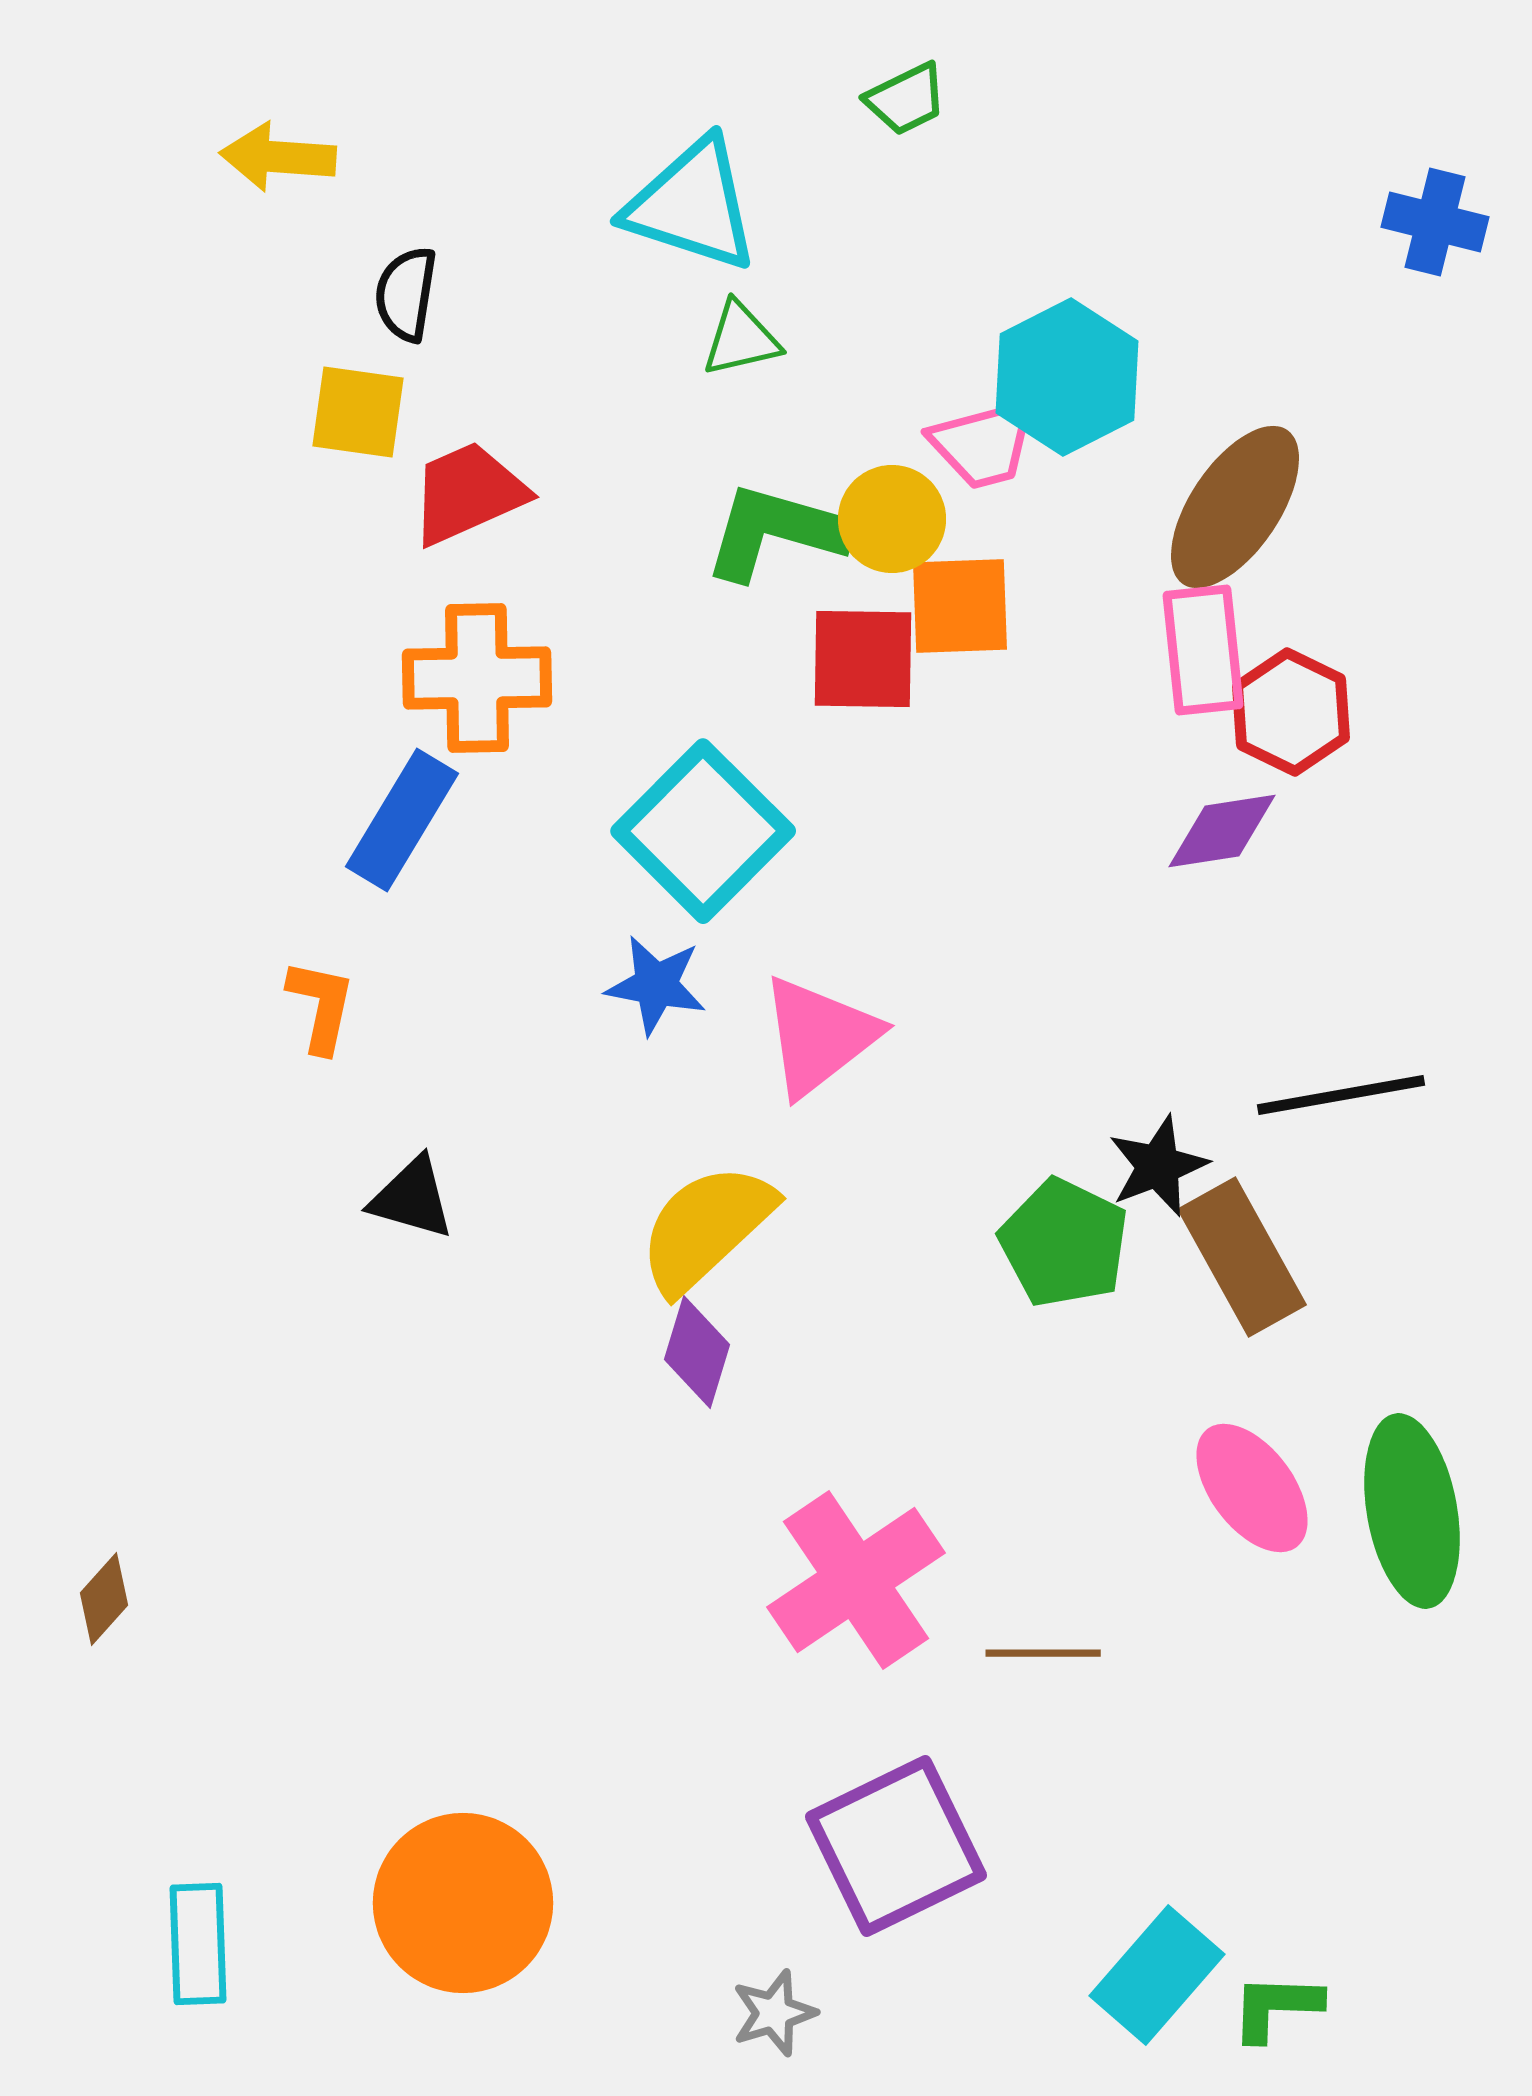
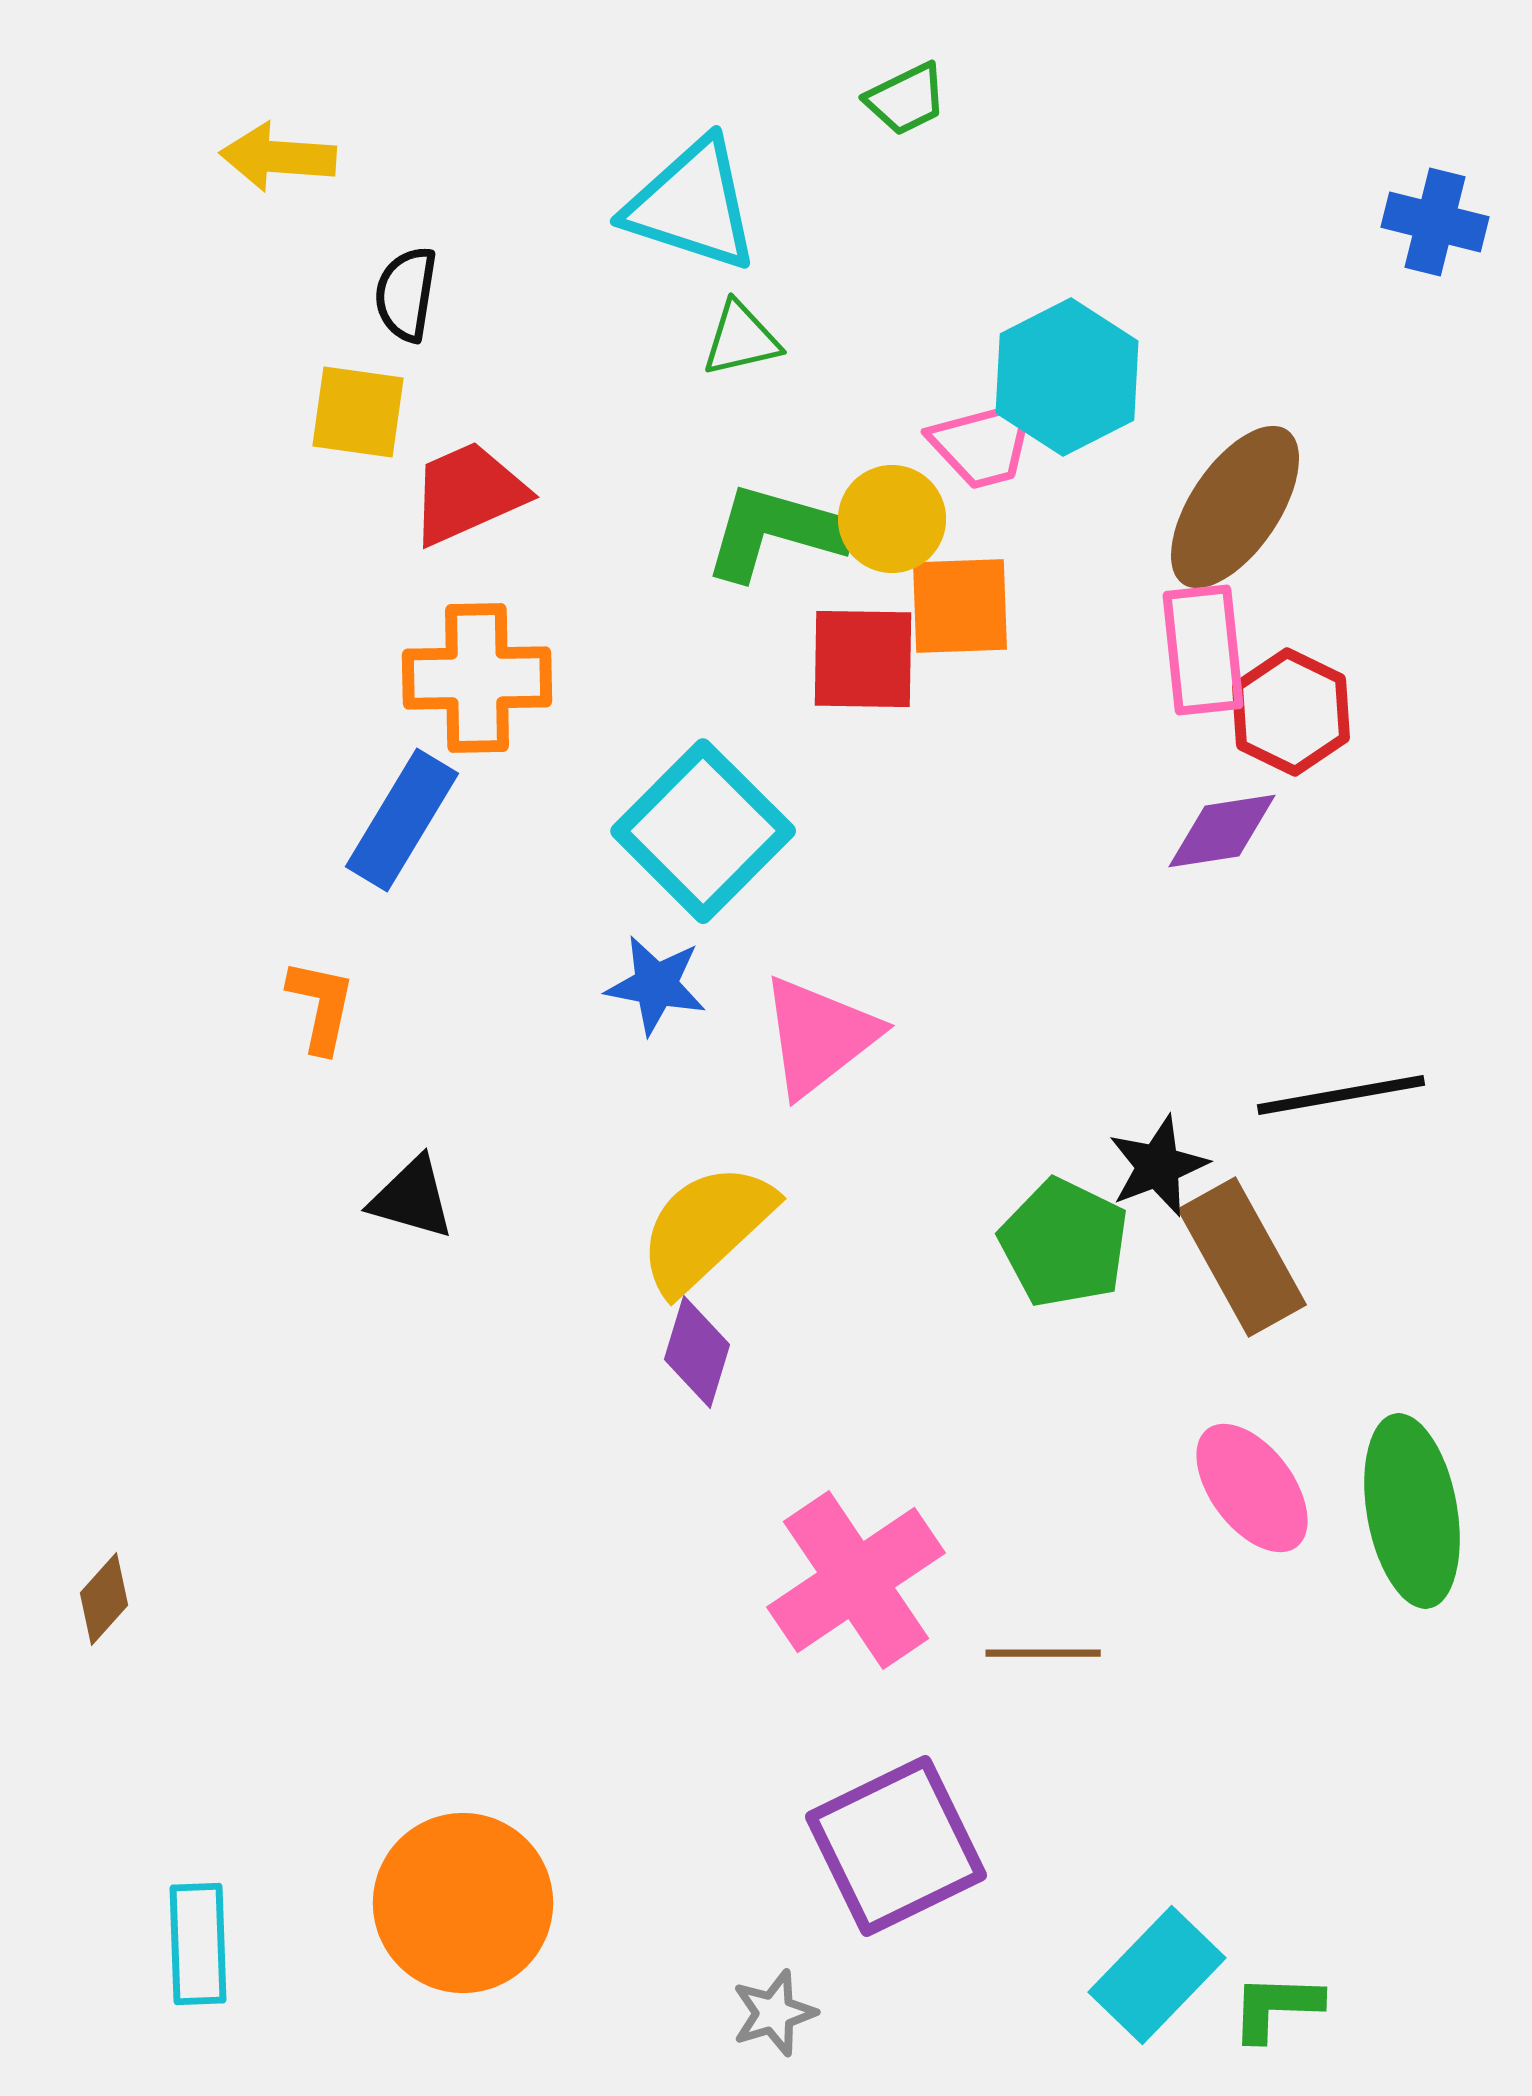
cyan rectangle at (1157, 1975): rotated 3 degrees clockwise
